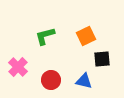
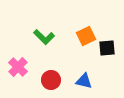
green L-shape: moved 1 px left, 1 px down; rotated 120 degrees counterclockwise
black square: moved 5 px right, 11 px up
